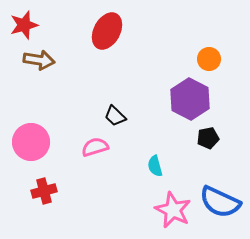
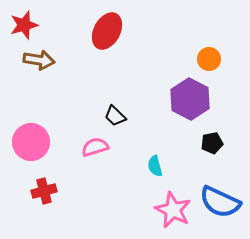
black pentagon: moved 4 px right, 5 px down
